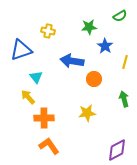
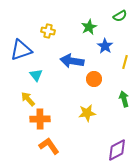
green star: rotated 21 degrees counterclockwise
cyan triangle: moved 2 px up
yellow arrow: moved 2 px down
orange cross: moved 4 px left, 1 px down
